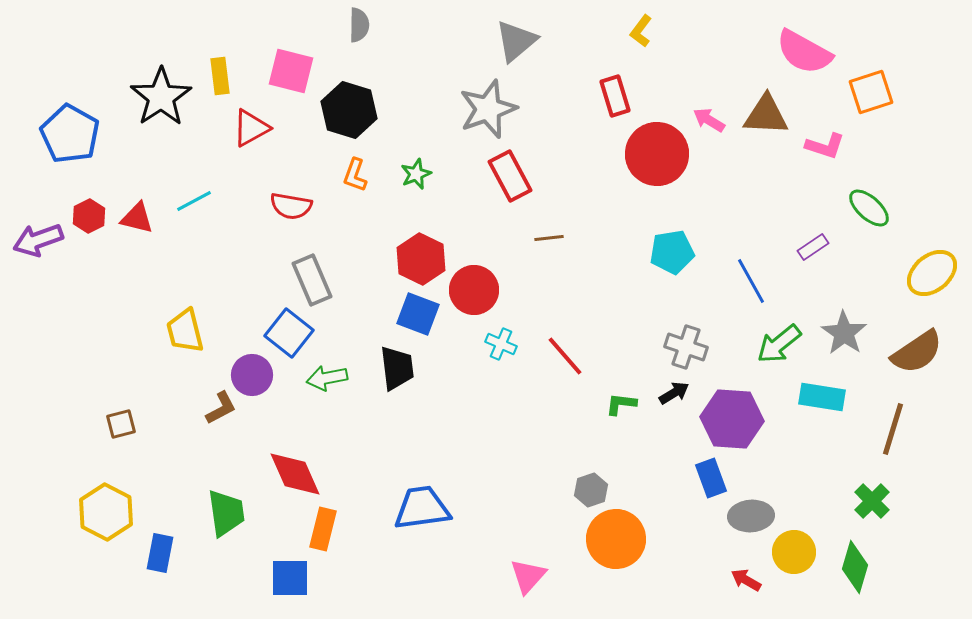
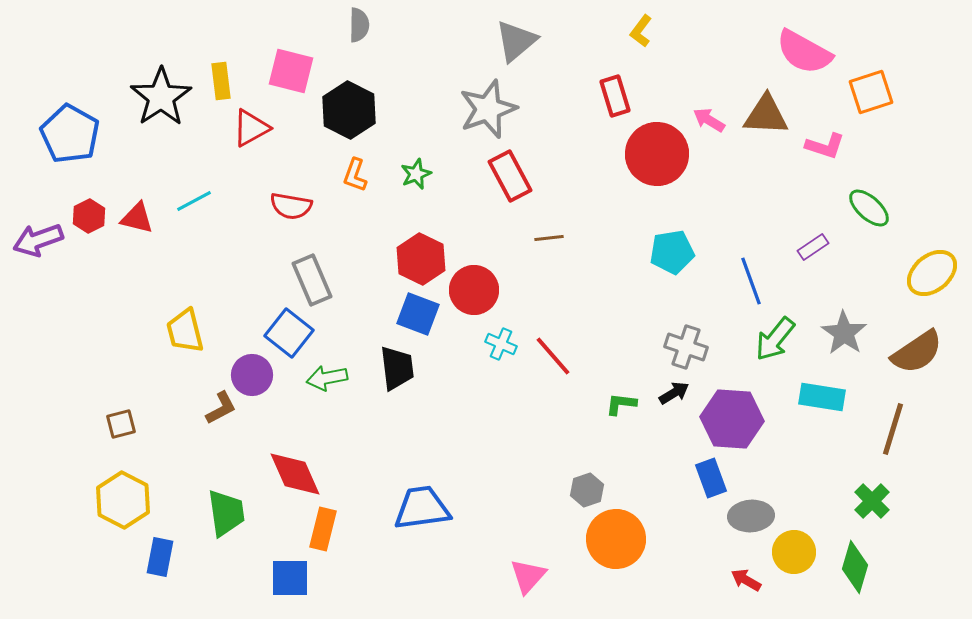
yellow rectangle at (220, 76): moved 1 px right, 5 px down
black hexagon at (349, 110): rotated 10 degrees clockwise
blue line at (751, 281): rotated 9 degrees clockwise
green arrow at (779, 344): moved 4 px left, 5 px up; rotated 12 degrees counterclockwise
red line at (565, 356): moved 12 px left
gray hexagon at (591, 490): moved 4 px left
yellow hexagon at (106, 512): moved 17 px right, 12 px up
blue rectangle at (160, 553): moved 4 px down
